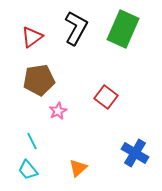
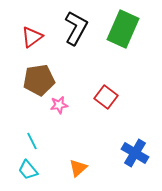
pink star: moved 1 px right, 6 px up; rotated 18 degrees clockwise
